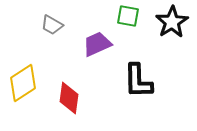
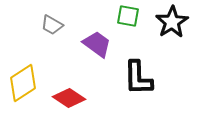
purple trapezoid: rotated 60 degrees clockwise
black L-shape: moved 3 px up
red diamond: rotated 64 degrees counterclockwise
